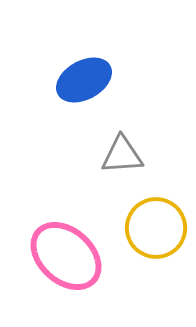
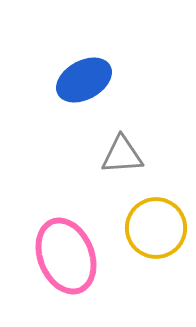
pink ellipse: rotated 26 degrees clockwise
